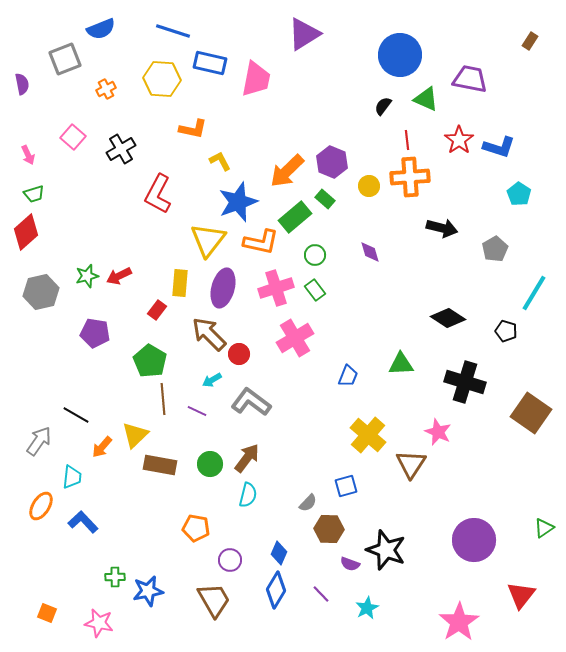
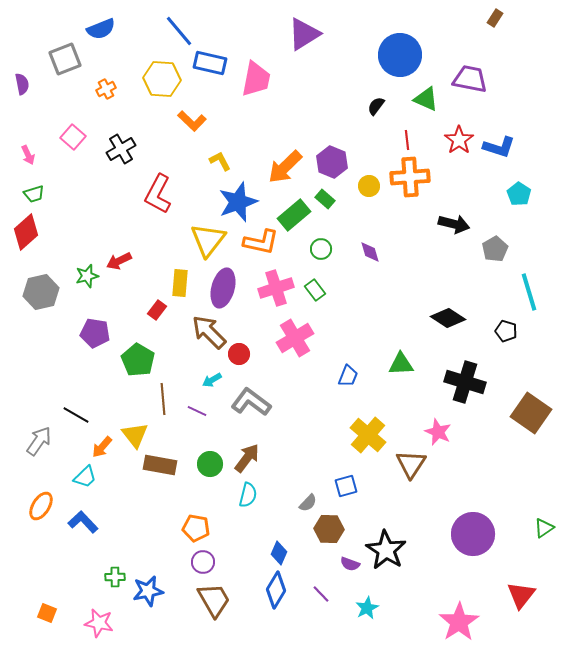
blue line at (173, 31): moved 6 px right; rotated 32 degrees clockwise
brown rectangle at (530, 41): moved 35 px left, 23 px up
black semicircle at (383, 106): moved 7 px left
orange L-shape at (193, 129): moved 1 px left, 8 px up; rotated 32 degrees clockwise
orange arrow at (287, 171): moved 2 px left, 4 px up
green rectangle at (295, 217): moved 1 px left, 2 px up
black arrow at (442, 228): moved 12 px right, 4 px up
green circle at (315, 255): moved 6 px right, 6 px up
red arrow at (119, 276): moved 15 px up
cyan line at (534, 293): moved 5 px left, 1 px up; rotated 48 degrees counterclockwise
brown arrow at (209, 334): moved 2 px up
green pentagon at (150, 361): moved 12 px left, 1 px up
yellow triangle at (135, 435): rotated 24 degrees counterclockwise
cyan trapezoid at (72, 477): moved 13 px right; rotated 40 degrees clockwise
purple circle at (474, 540): moved 1 px left, 6 px up
black star at (386, 550): rotated 12 degrees clockwise
purple circle at (230, 560): moved 27 px left, 2 px down
